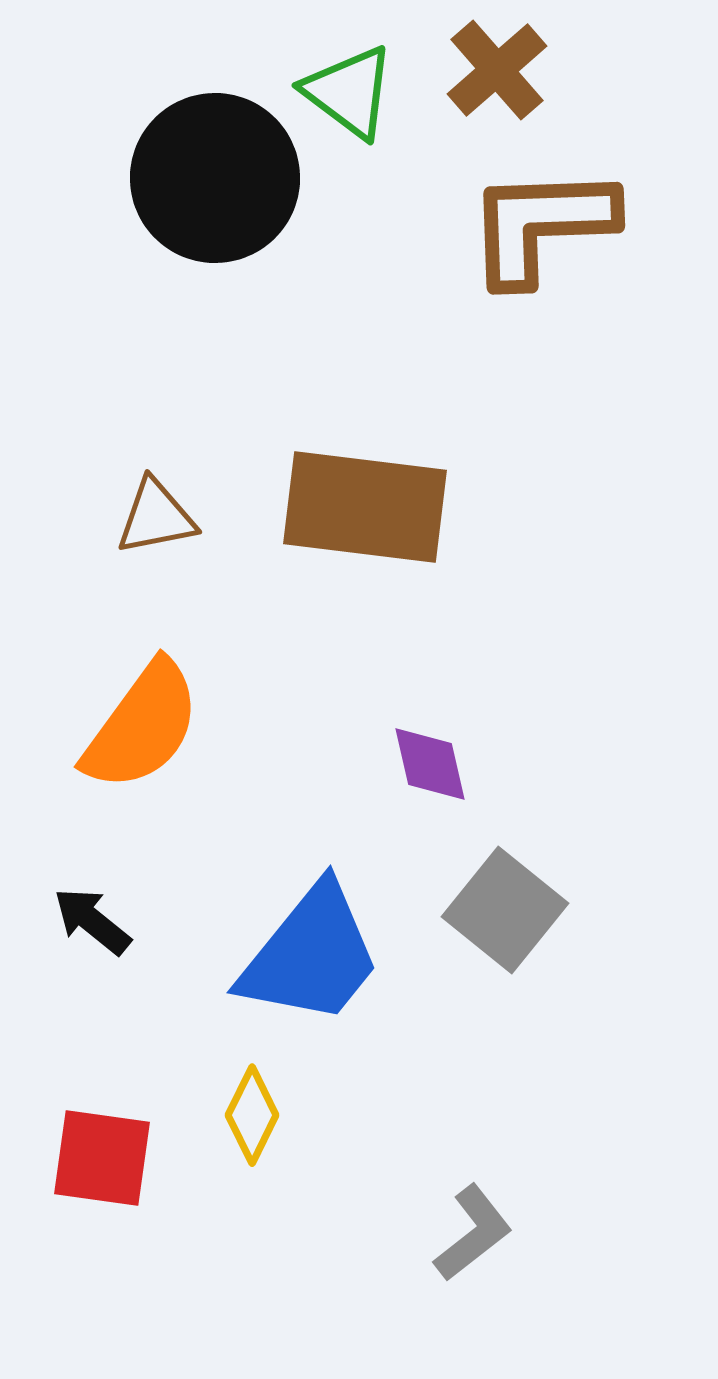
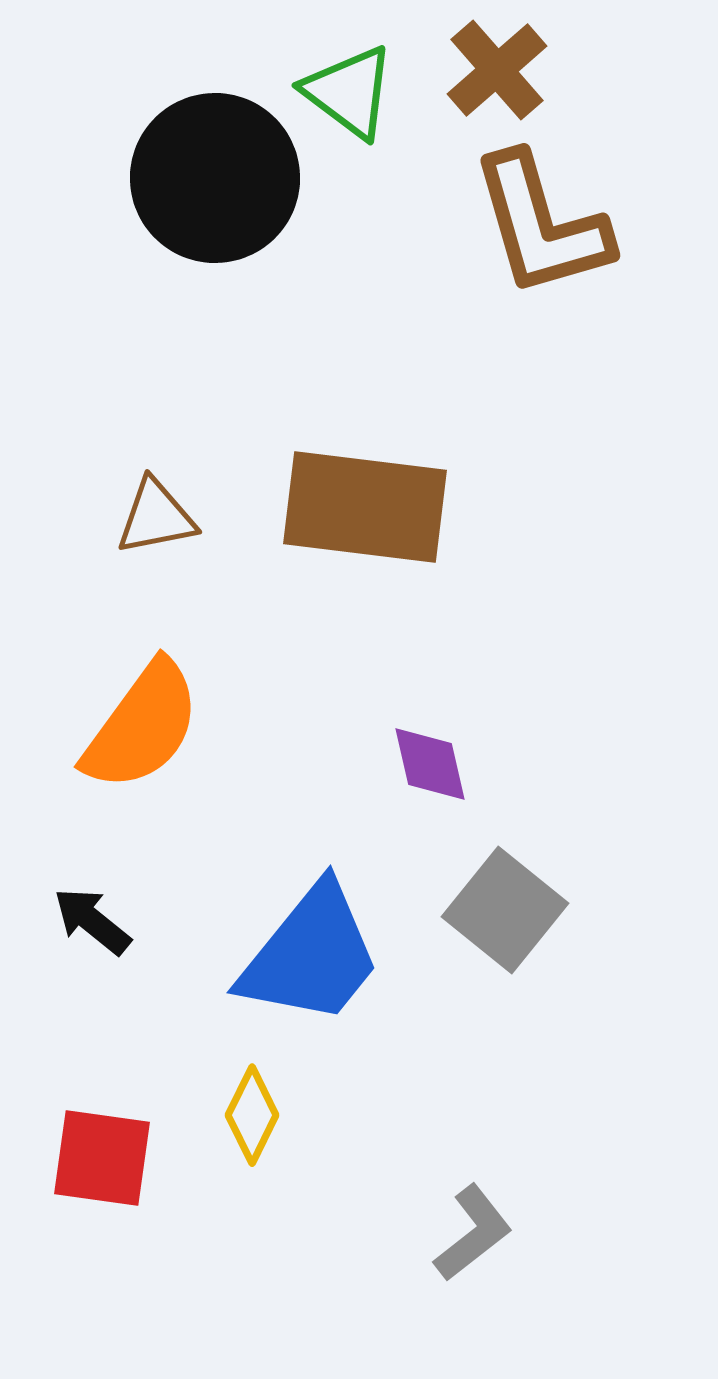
brown L-shape: rotated 104 degrees counterclockwise
